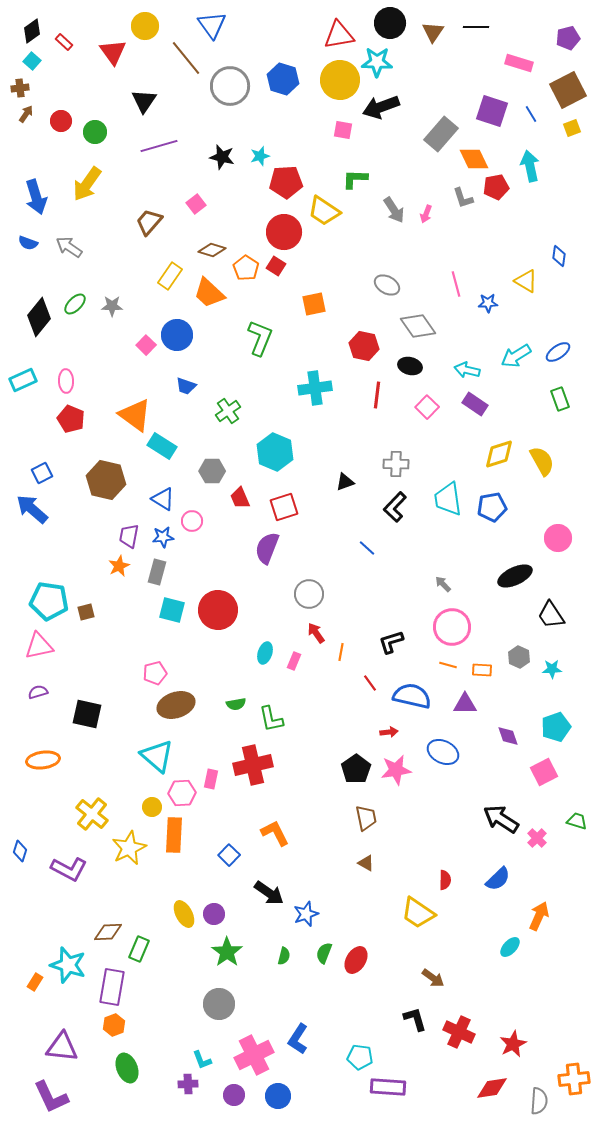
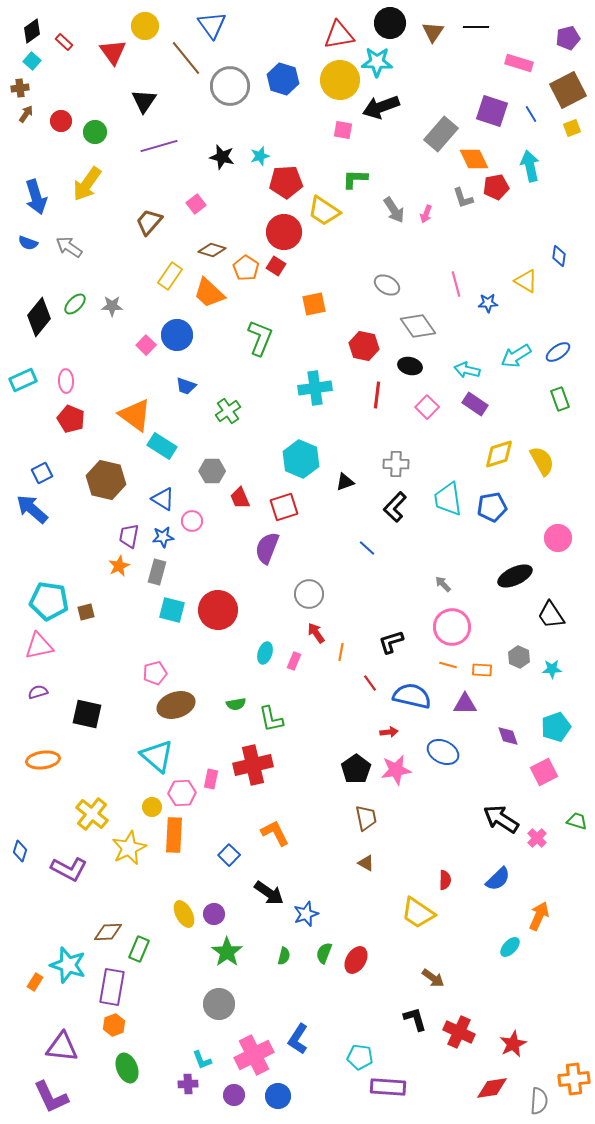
cyan hexagon at (275, 452): moved 26 px right, 7 px down
